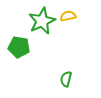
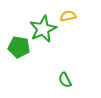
green star: moved 1 px right, 8 px down
green semicircle: moved 1 px left, 1 px down; rotated 42 degrees counterclockwise
